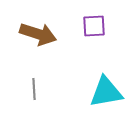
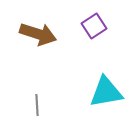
purple square: rotated 30 degrees counterclockwise
gray line: moved 3 px right, 16 px down
